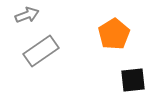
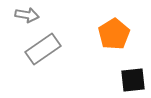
gray arrow: rotated 30 degrees clockwise
gray rectangle: moved 2 px right, 2 px up
